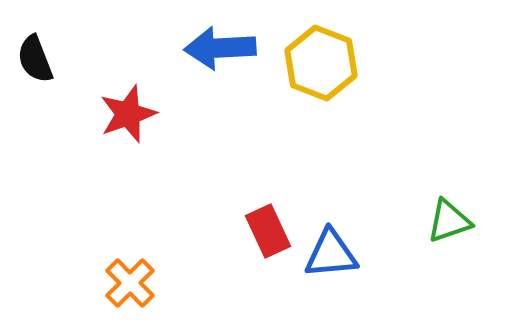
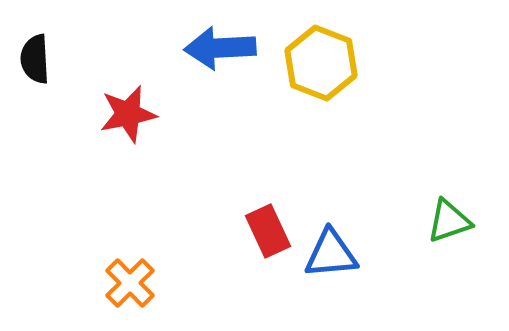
black semicircle: rotated 18 degrees clockwise
red star: rotated 8 degrees clockwise
